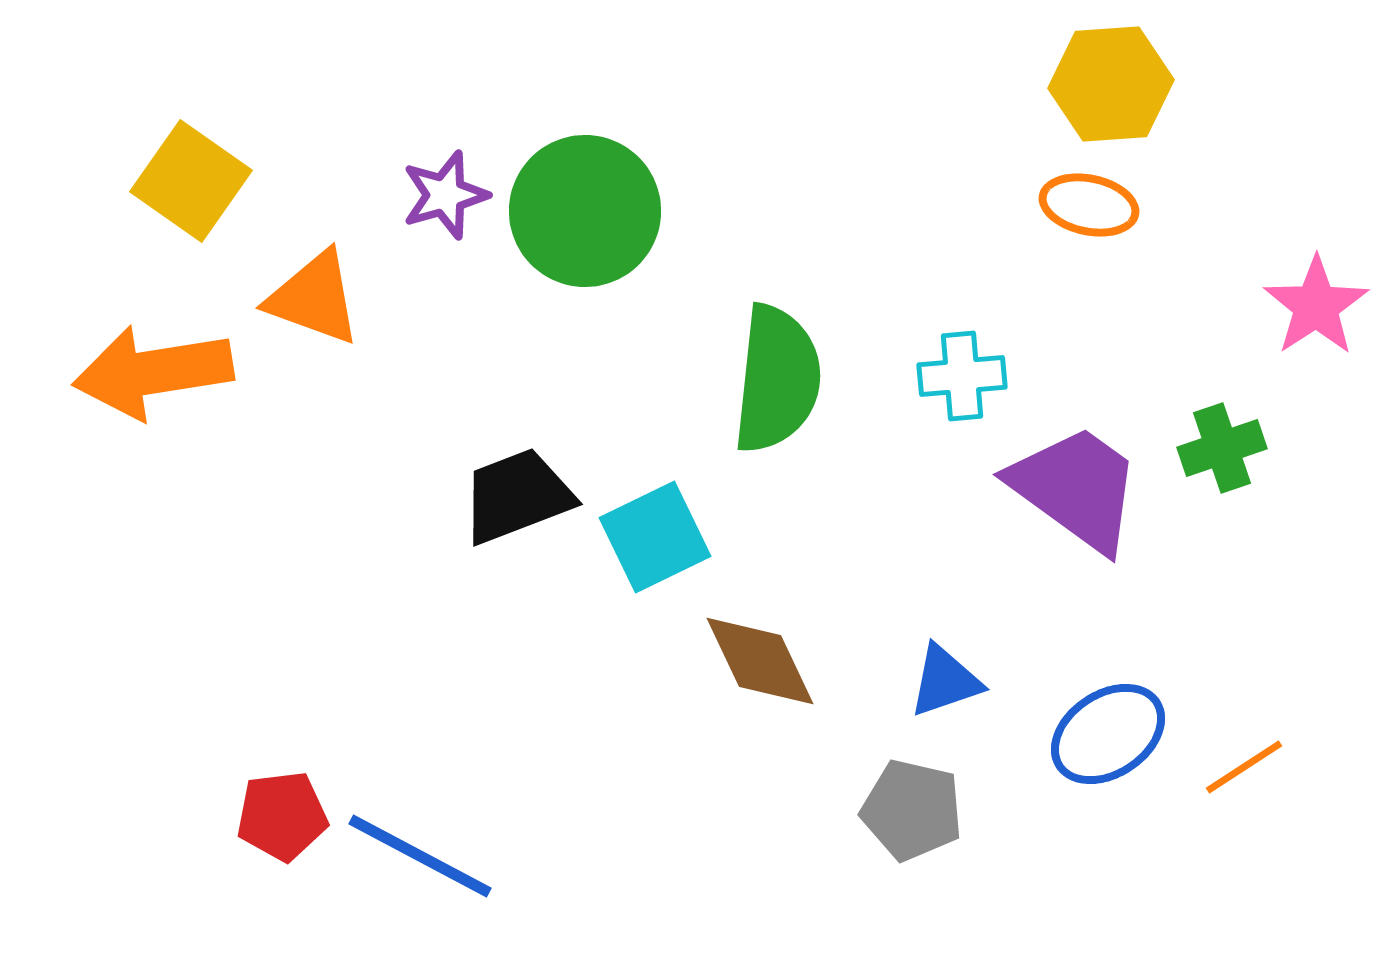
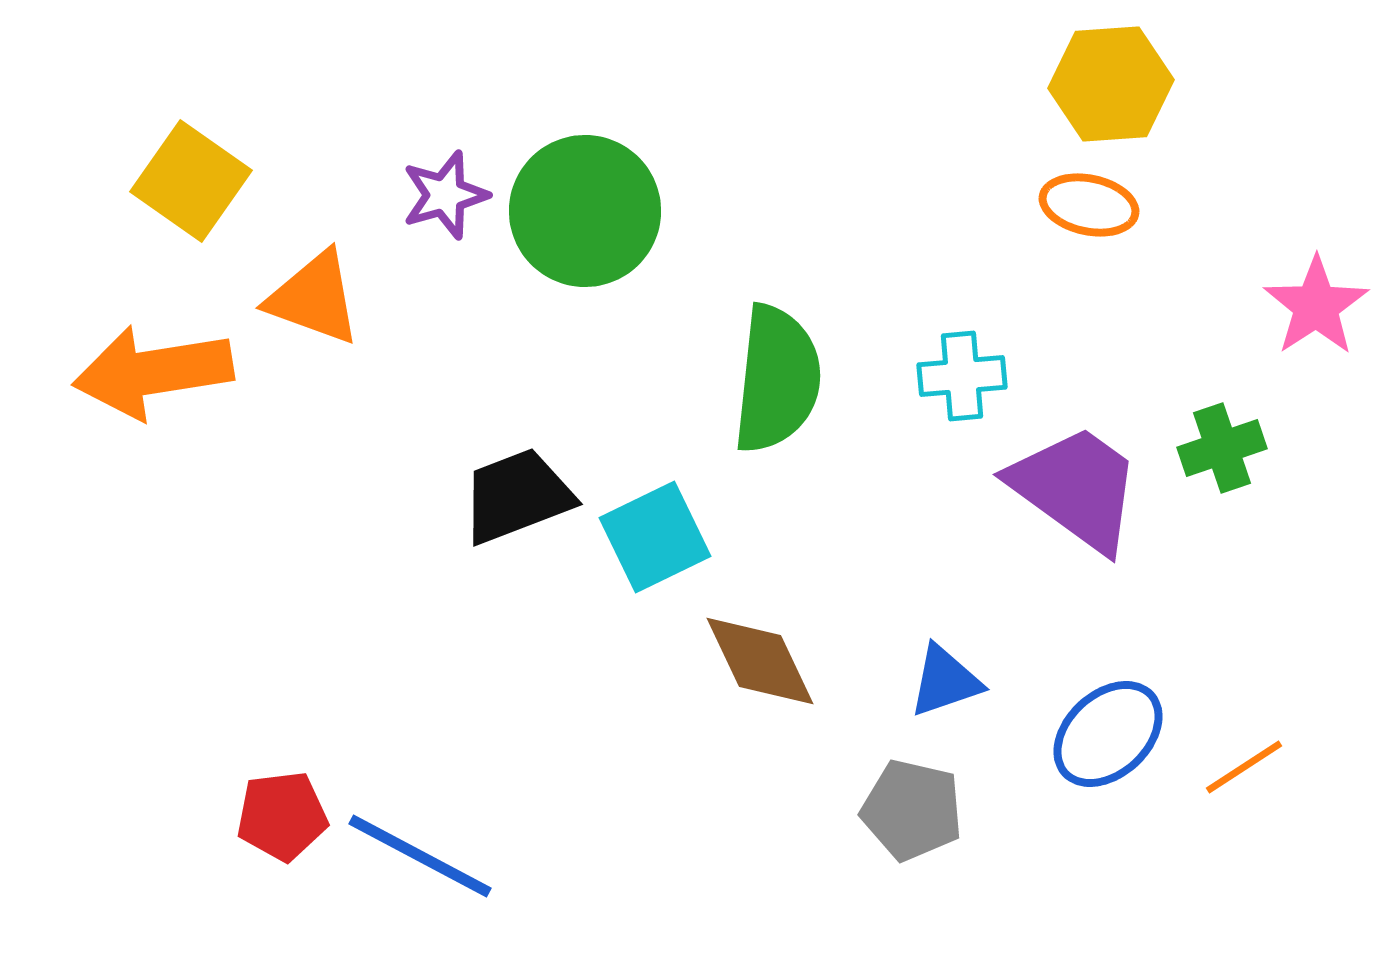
blue ellipse: rotated 9 degrees counterclockwise
